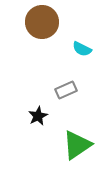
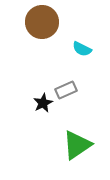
black star: moved 5 px right, 13 px up
